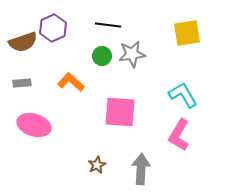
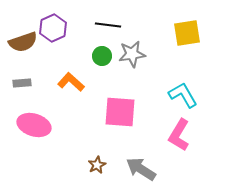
gray arrow: rotated 60 degrees counterclockwise
